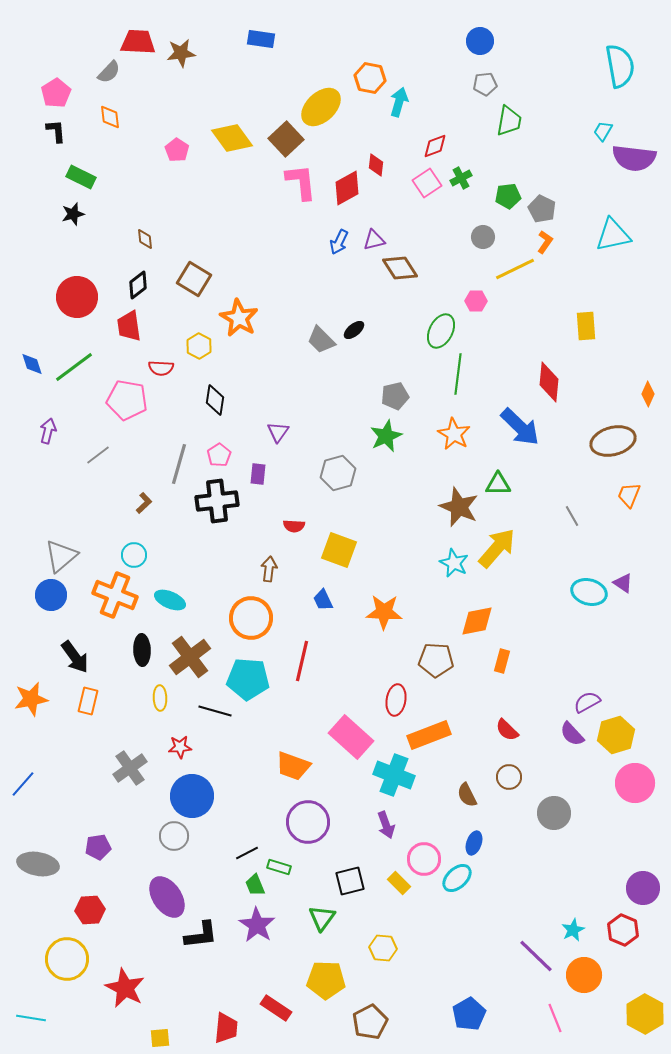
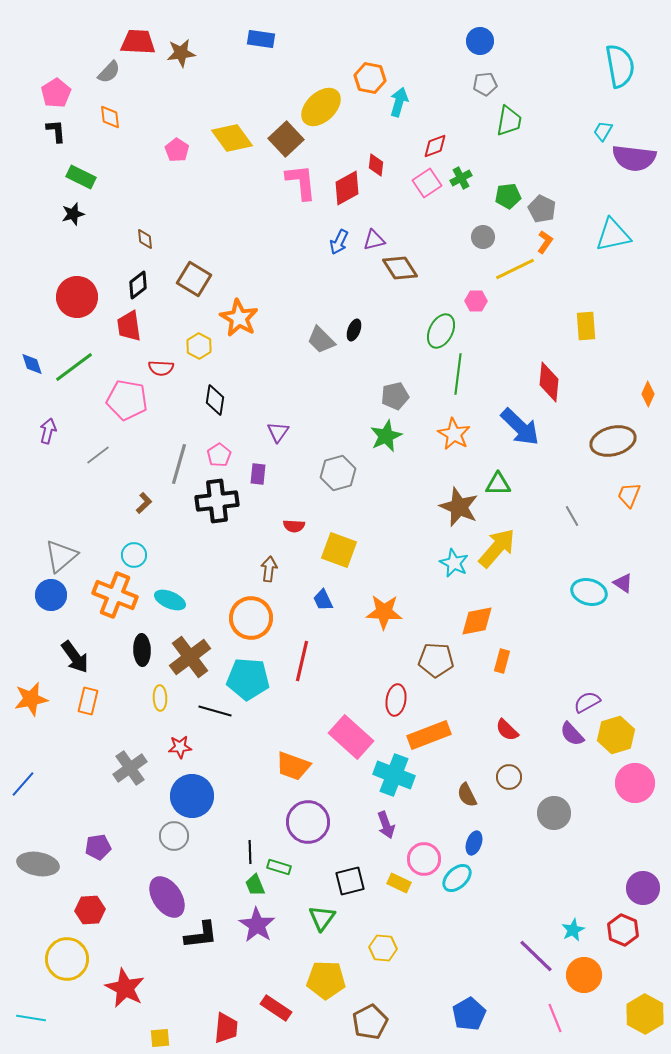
black ellipse at (354, 330): rotated 30 degrees counterclockwise
black line at (247, 853): moved 3 px right, 1 px up; rotated 65 degrees counterclockwise
yellow rectangle at (399, 883): rotated 20 degrees counterclockwise
